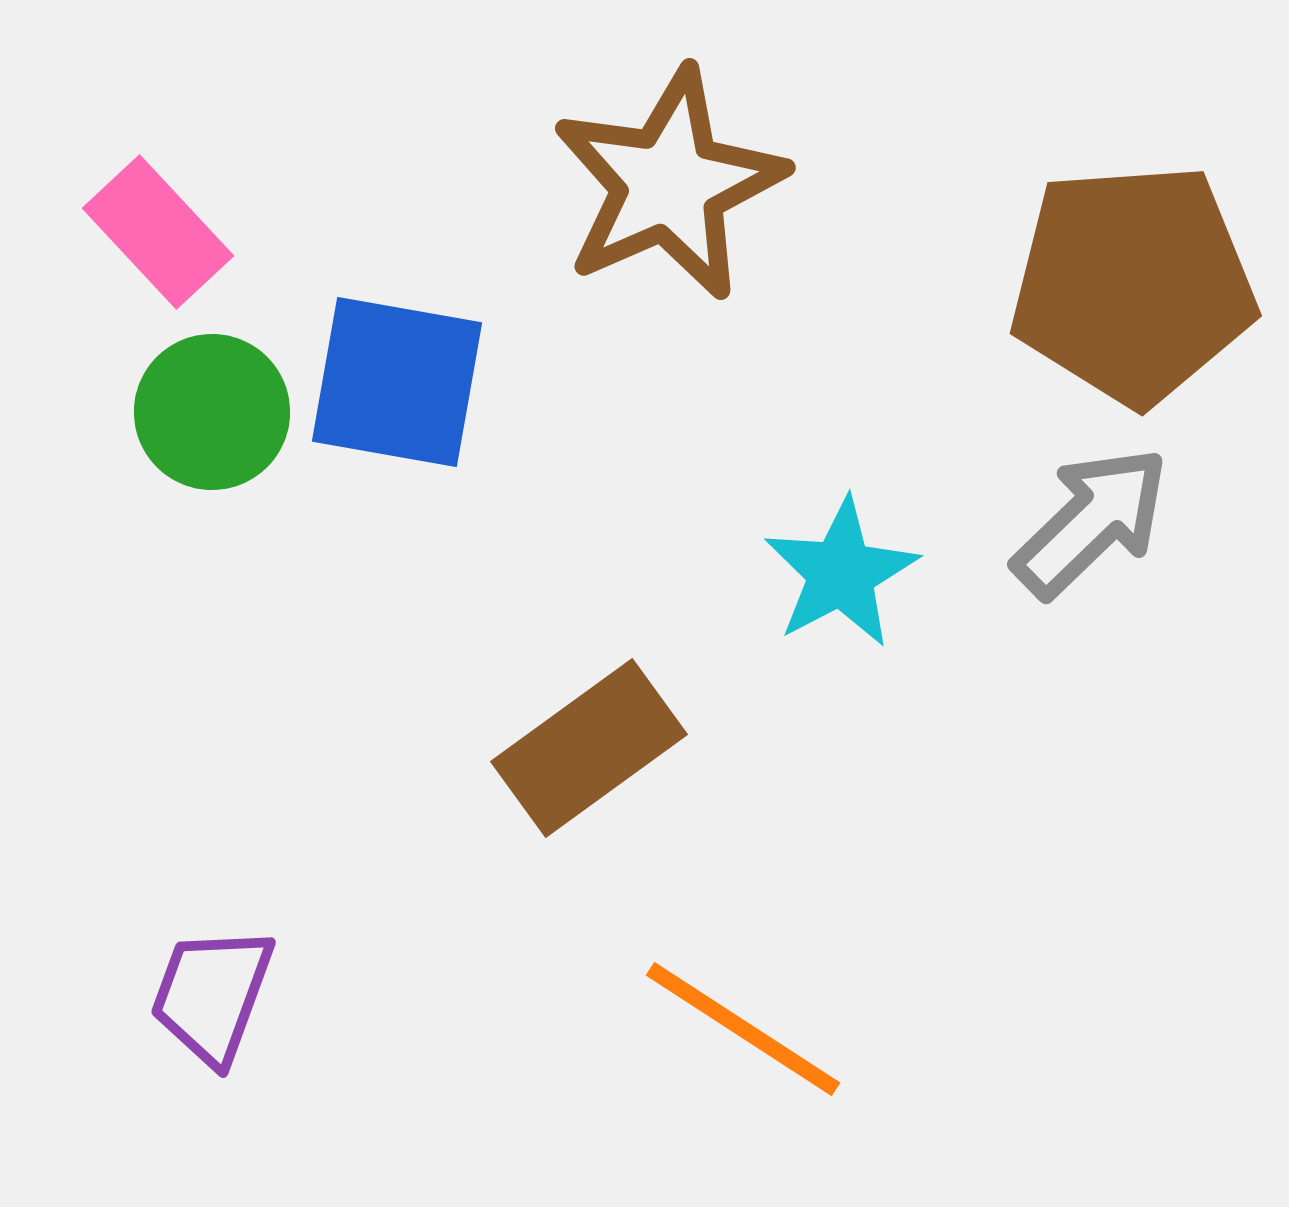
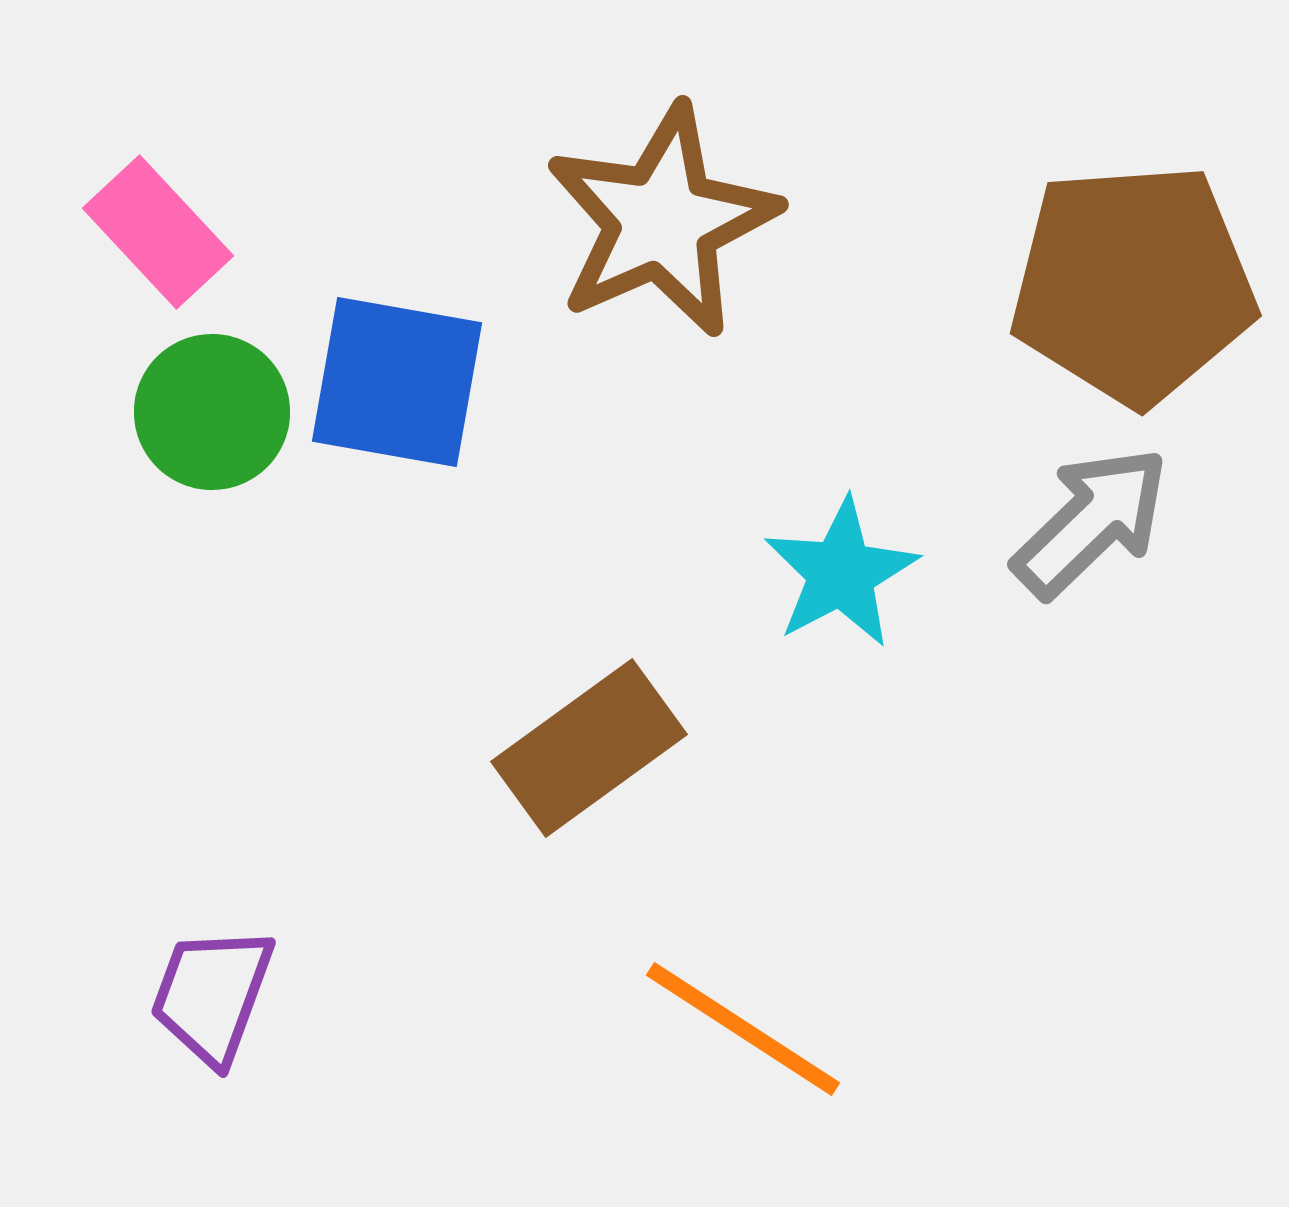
brown star: moved 7 px left, 37 px down
